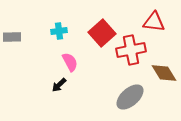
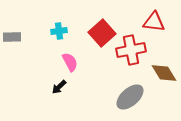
black arrow: moved 2 px down
